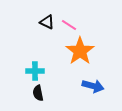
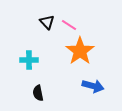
black triangle: rotated 21 degrees clockwise
cyan cross: moved 6 px left, 11 px up
